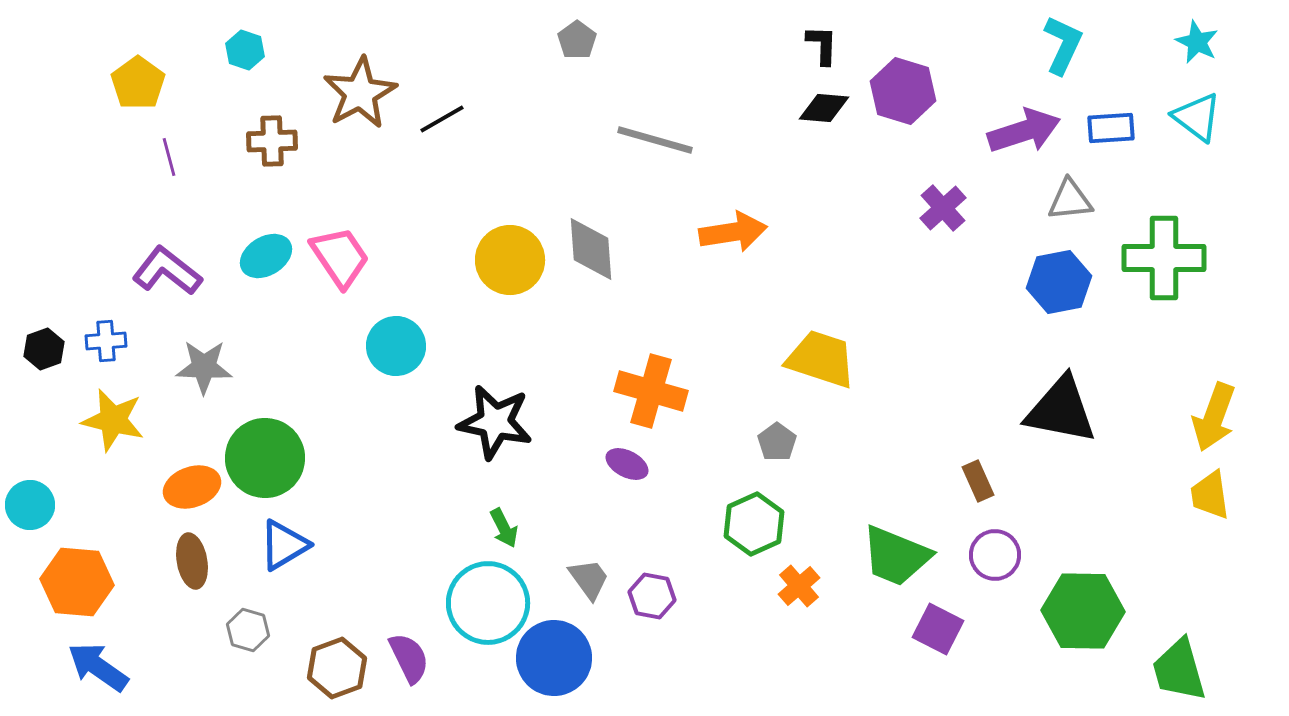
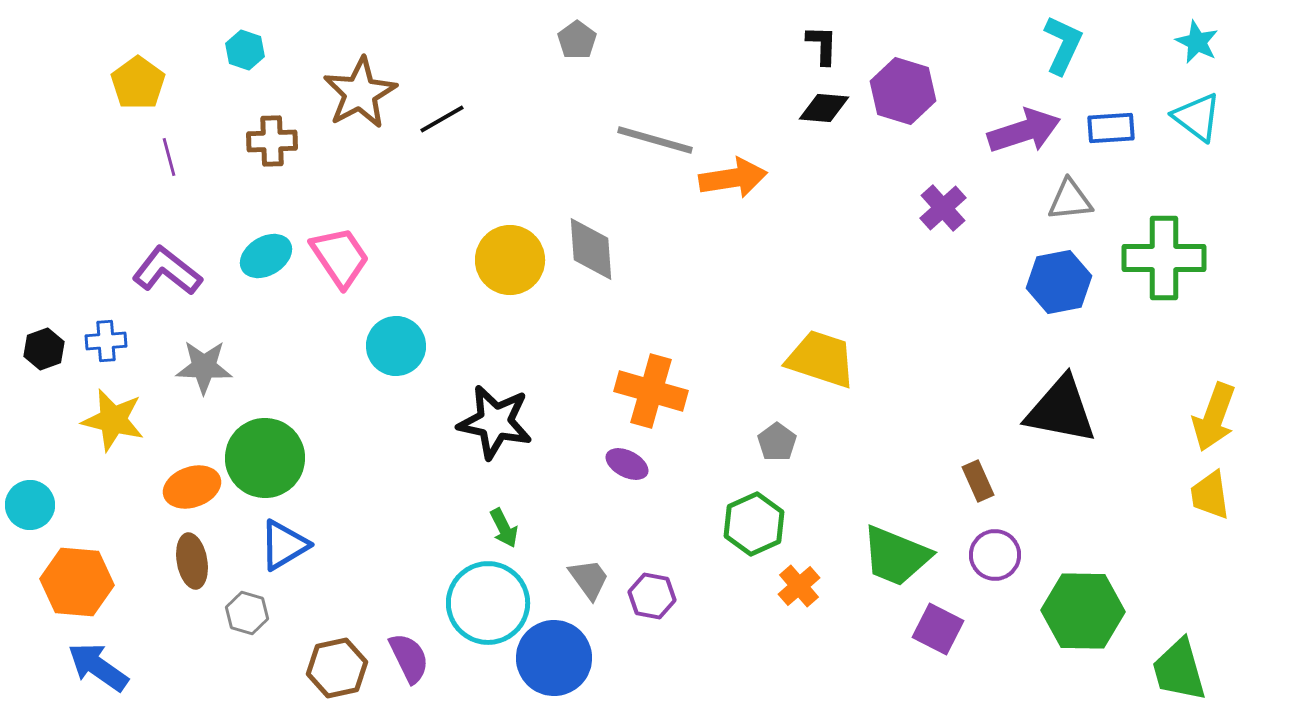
orange arrow at (733, 232): moved 54 px up
gray hexagon at (248, 630): moved 1 px left, 17 px up
brown hexagon at (337, 668): rotated 8 degrees clockwise
